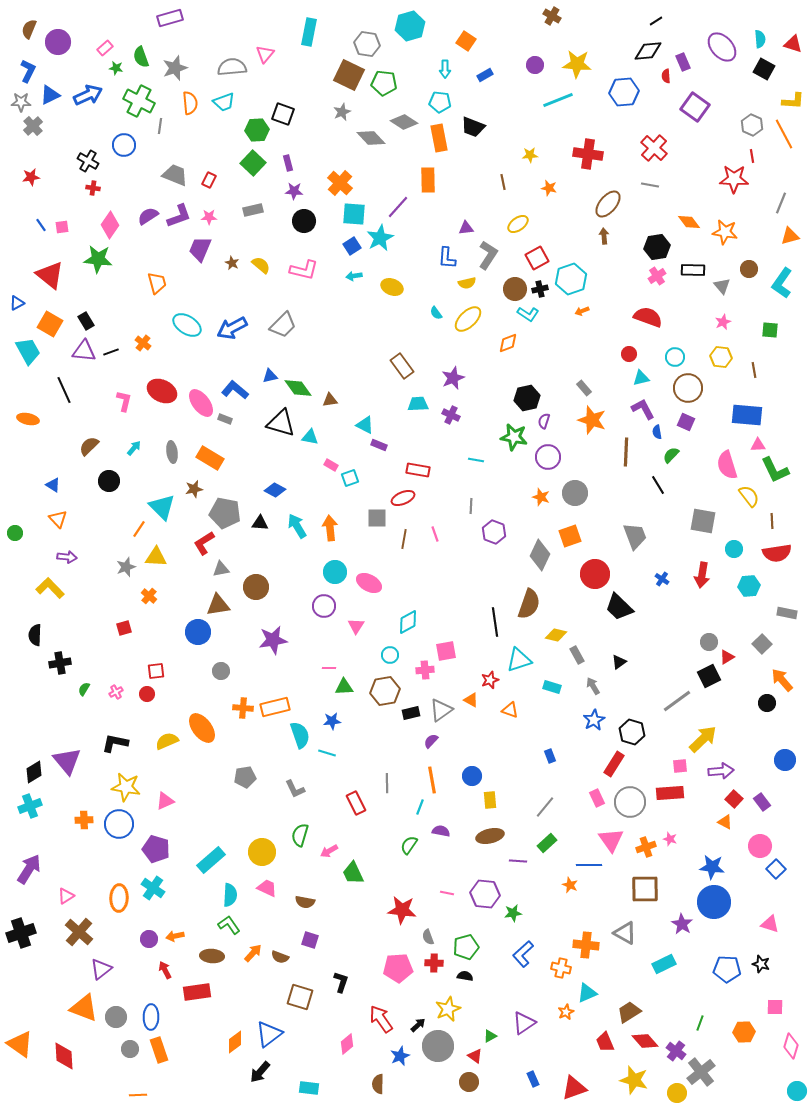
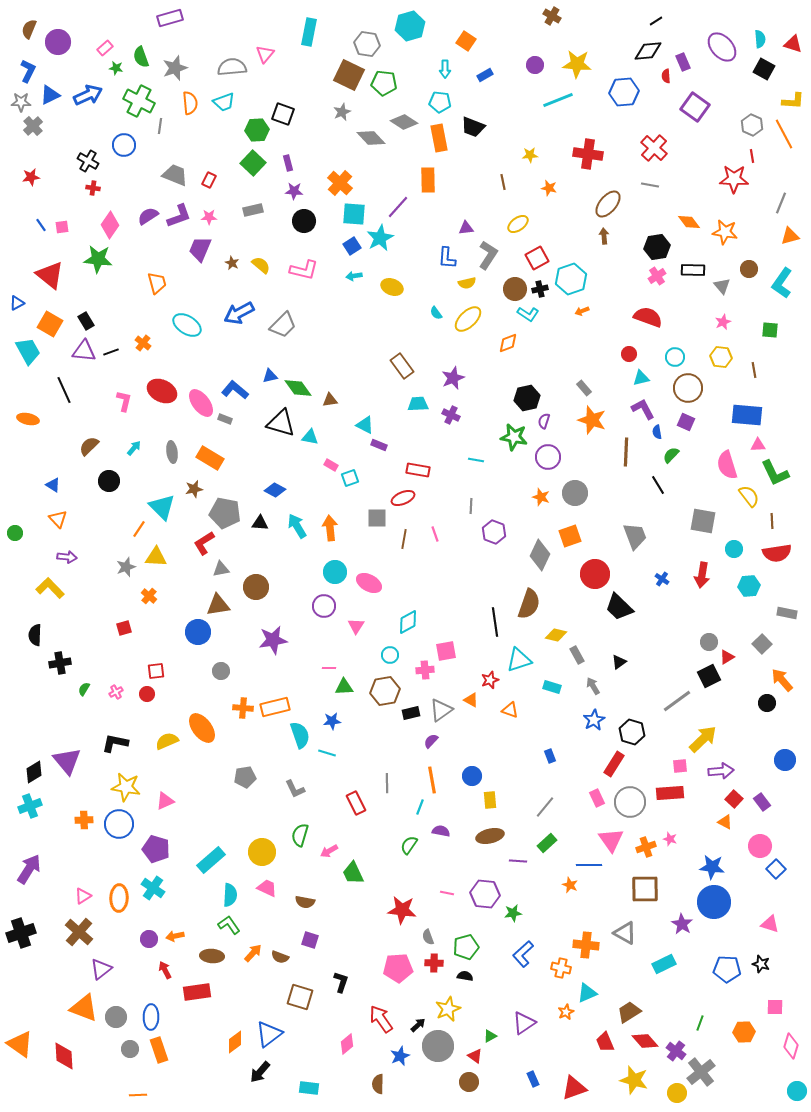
blue arrow at (232, 328): moved 7 px right, 15 px up
green L-shape at (775, 470): moved 3 px down
pink triangle at (66, 896): moved 17 px right
